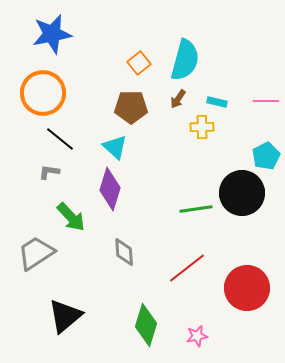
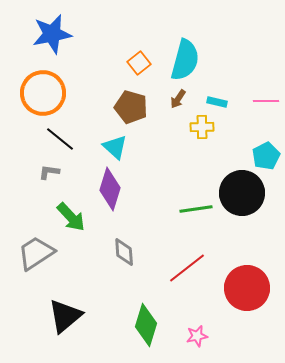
brown pentagon: rotated 16 degrees clockwise
